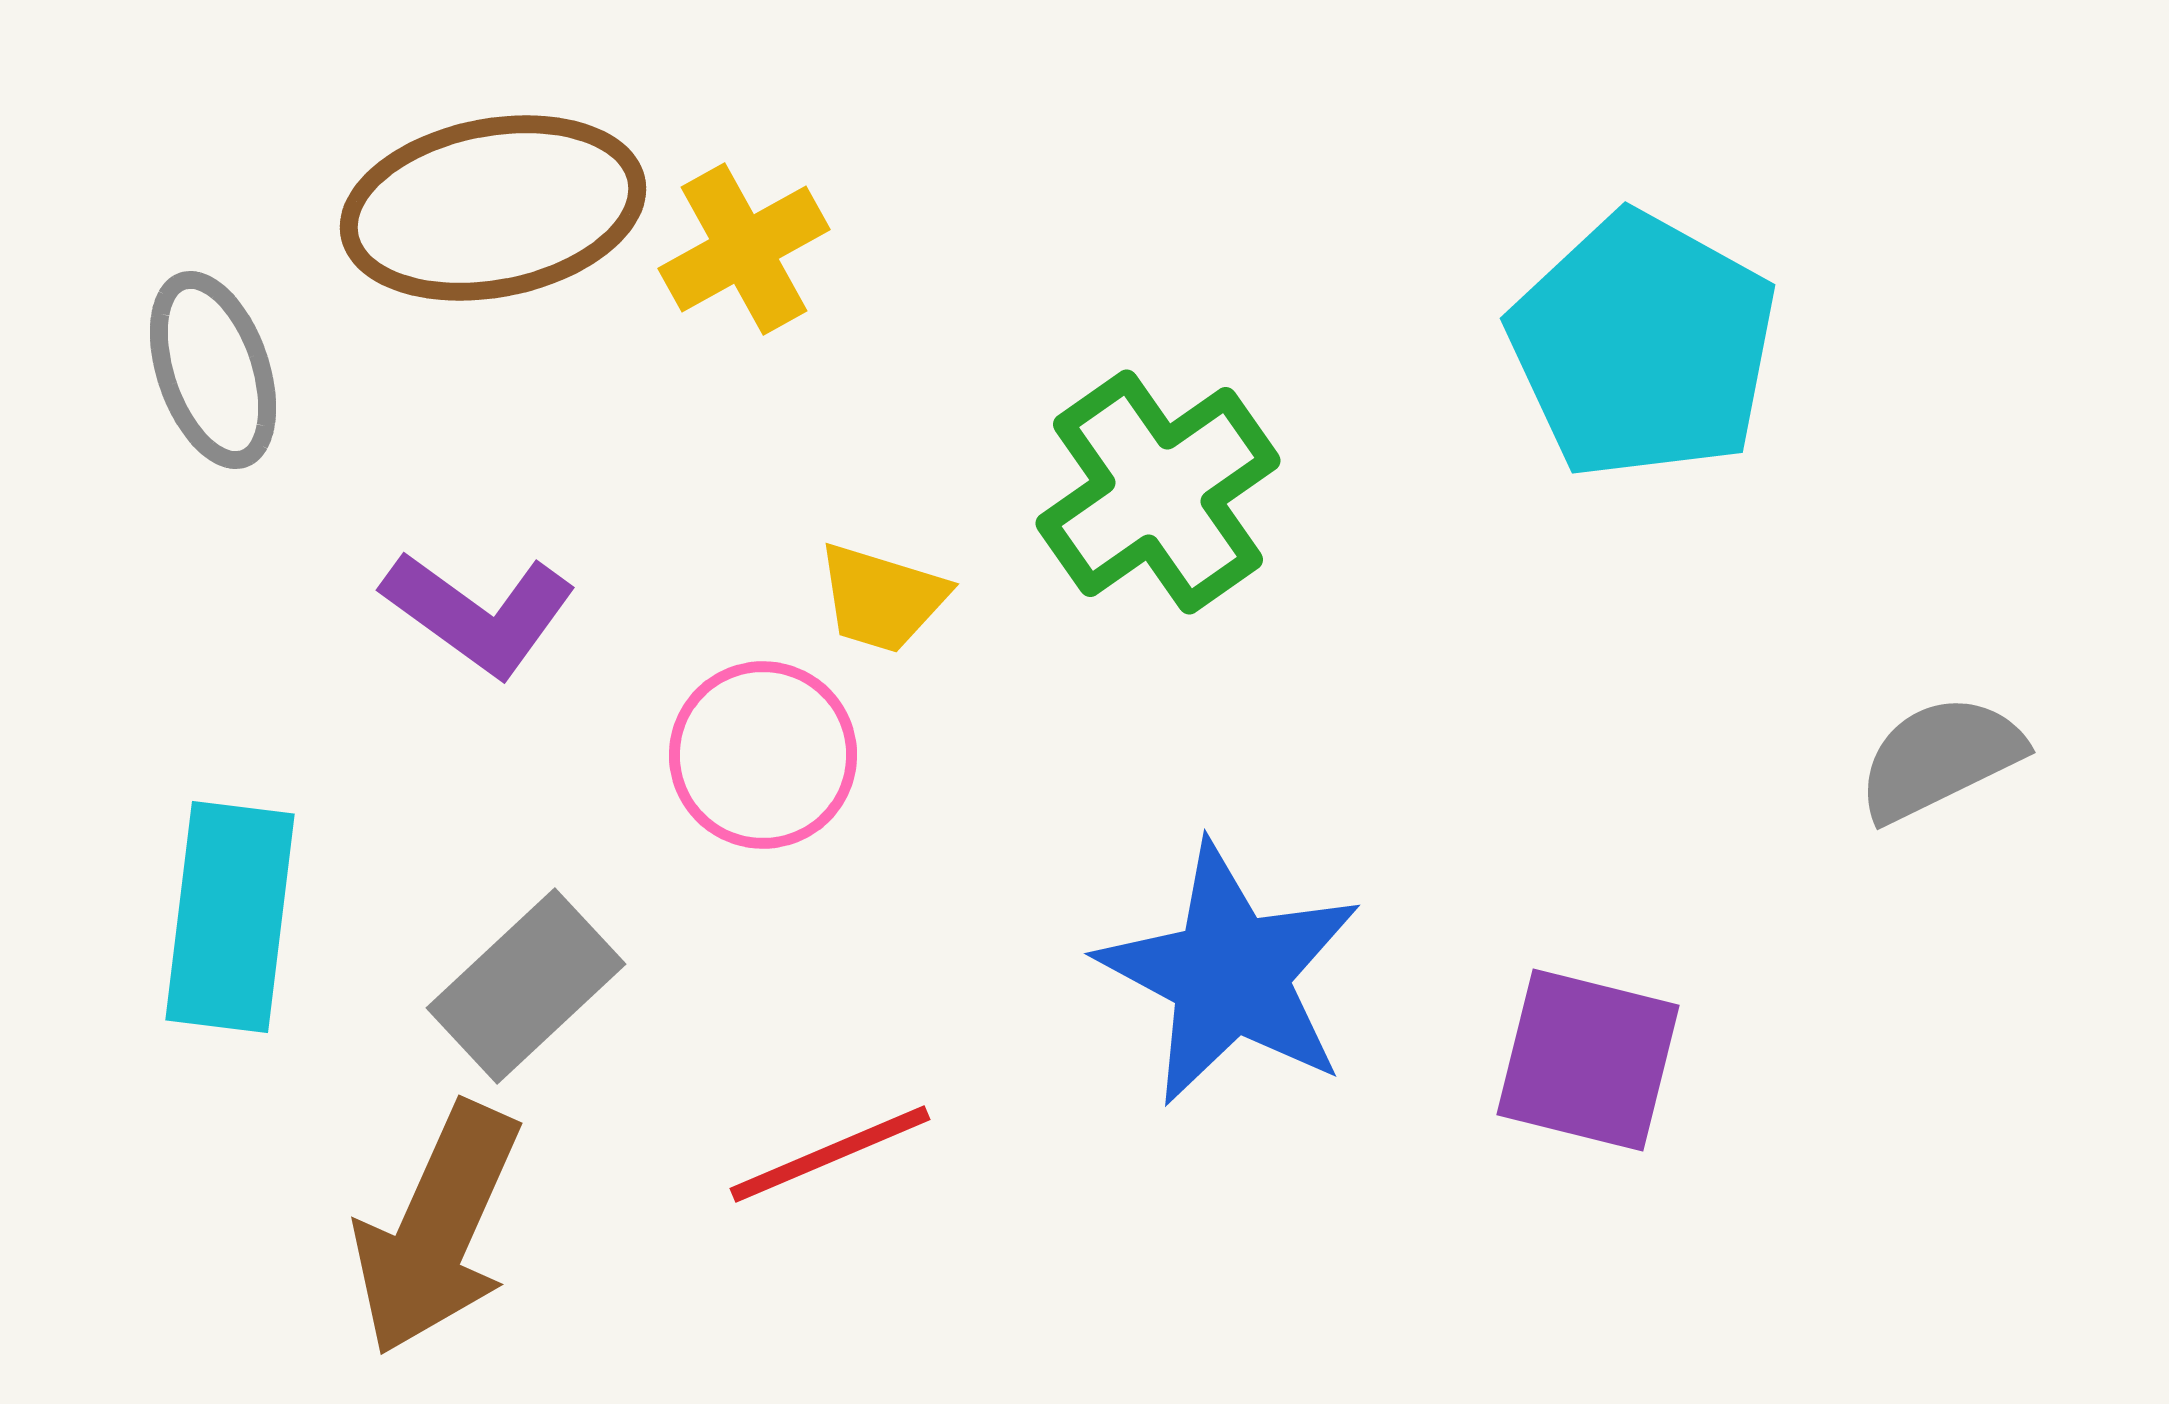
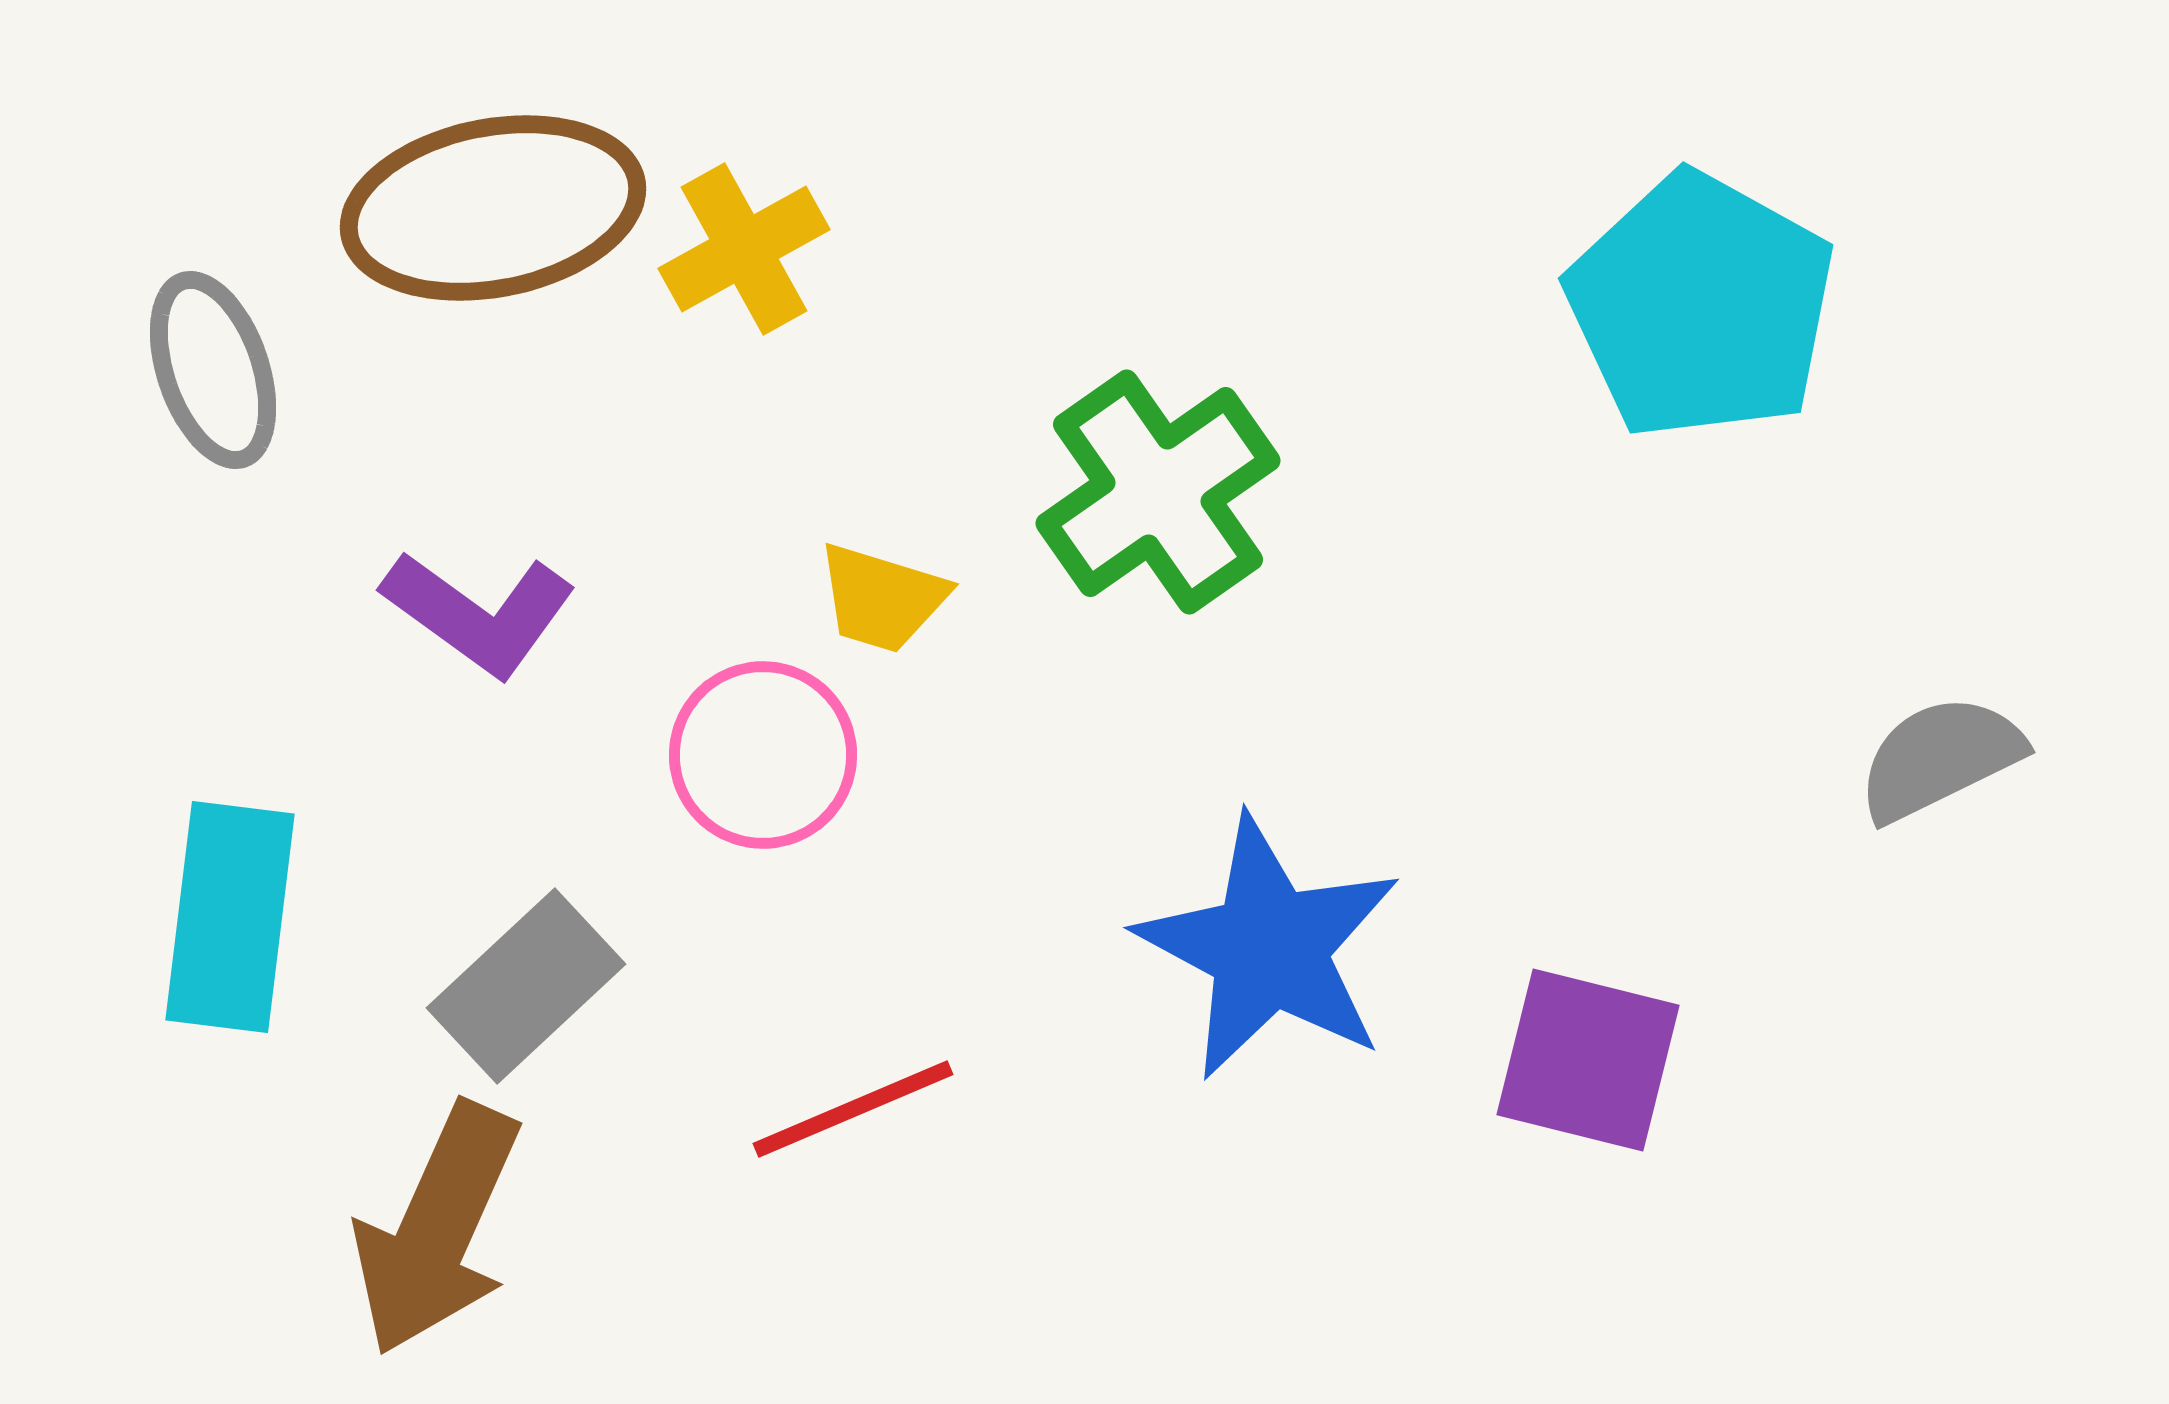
cyan pentagon: moved 58 px right, 40 px up
blue star: moved 39 px right, 26 px up
red line: moved 23 px right, 45 px up
